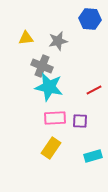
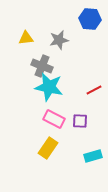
gray star: moved 1 px right, 1 px up
pink rectangle: moved 1 px left, 1 px down; rotated 30 degrees clockwise
yellow rectangle: moved 3 px left
